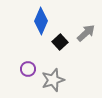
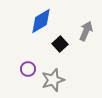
blue diamond: rotated 36 degrees clockwise
gray arrow: moved 2 px up; rotated 24 degrees counterclockwise
black square: moved 2 px down
